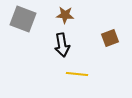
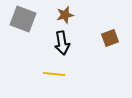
brown star: rotated 18 degrees counterclockwise
black arrow: moved 2 px up
yellow line: moved 23 px left
